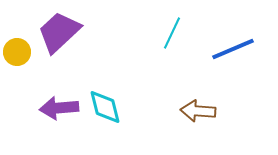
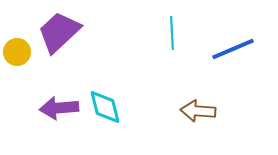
cyan line: rotated 28 degrees counterclockwise
